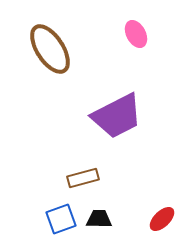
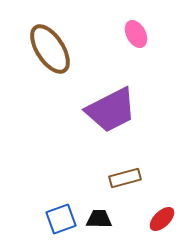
purple trapezoid: moved 6 px left, 6 px up
brown rectangle: moved 42 px right
